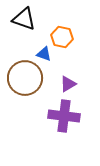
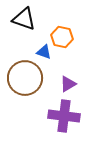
blue triangle: moved 2 px up
